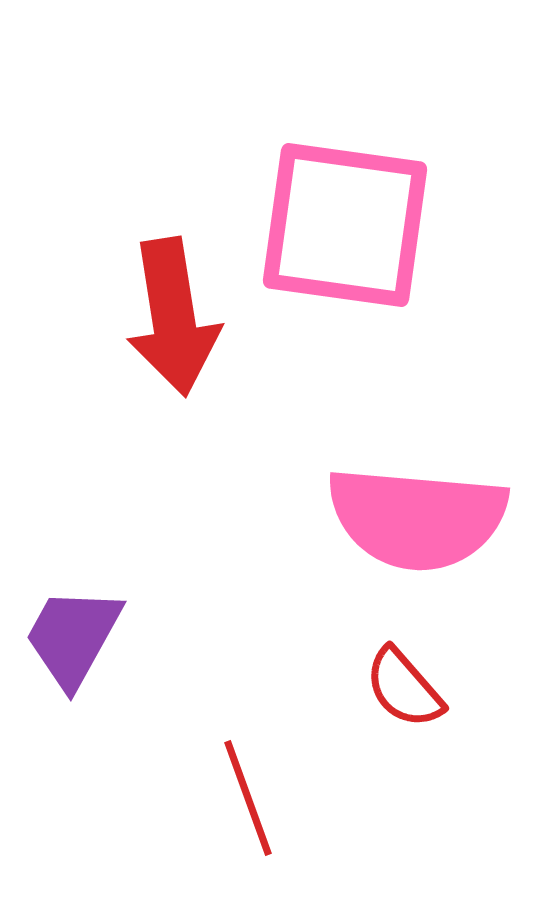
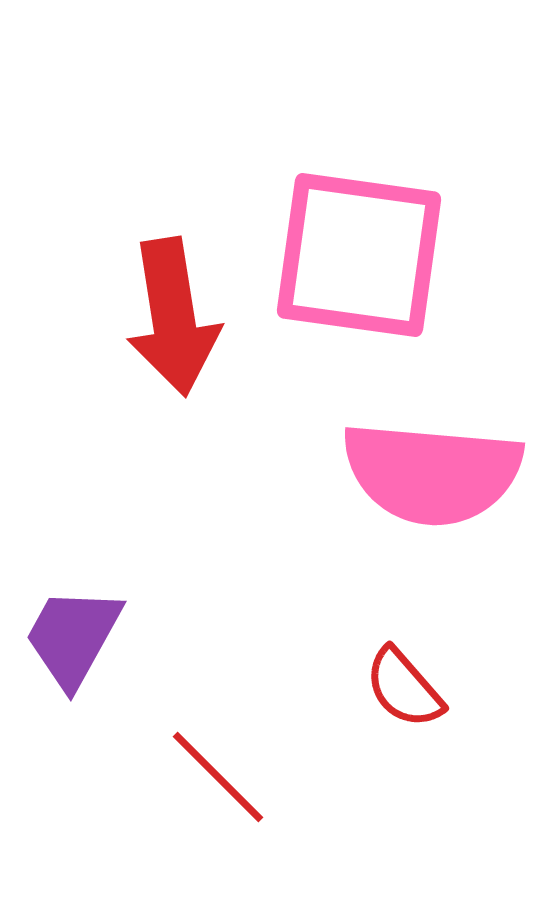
pink square: moved 14 px right, 30 px down
pink semicircle: moved 15 px right, 45 px up
red line: moved 30 px left, 21 px up; rotated 25 degrees counterclockwise
